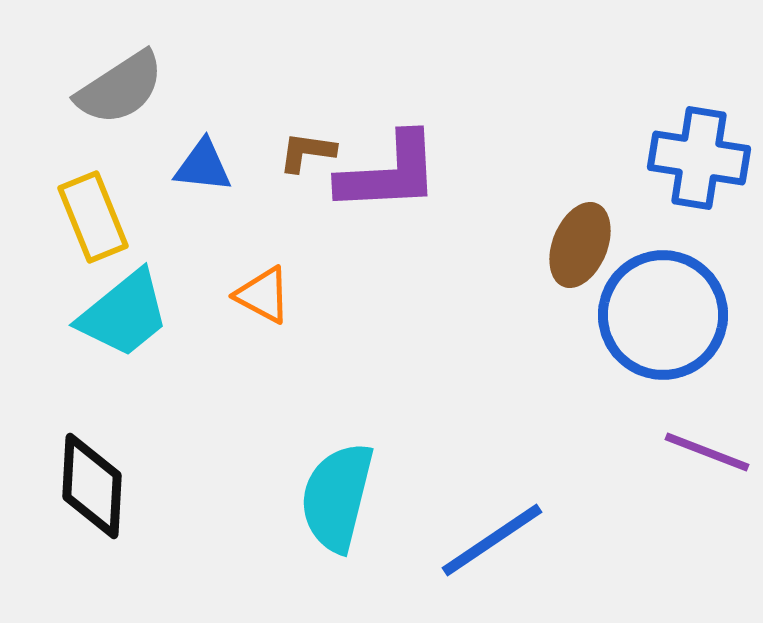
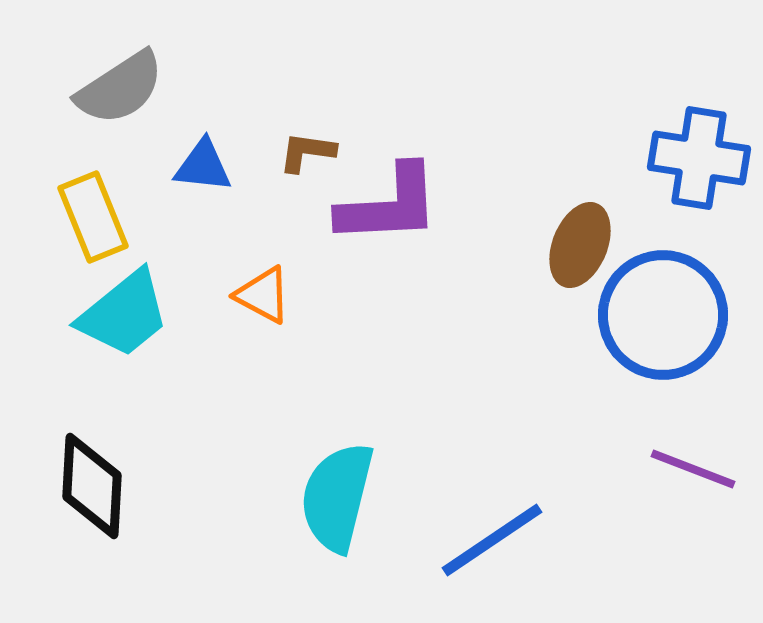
purple L-shape: moved 32 px down
purple line: moved 14 px left, 17 px down
